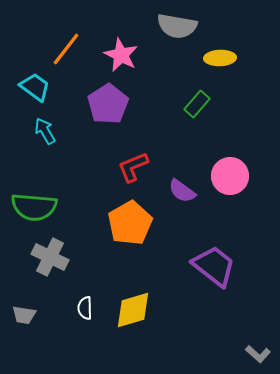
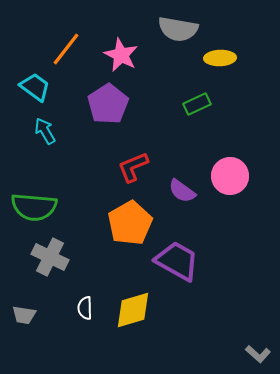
gray semicircle: moved 1 px right, 3 px down
green rectangle: rotated 24 degrees clockwise
purple trapezoid: moved 37 px left, 5 px up; rotated 9 degrees counterclockwise
